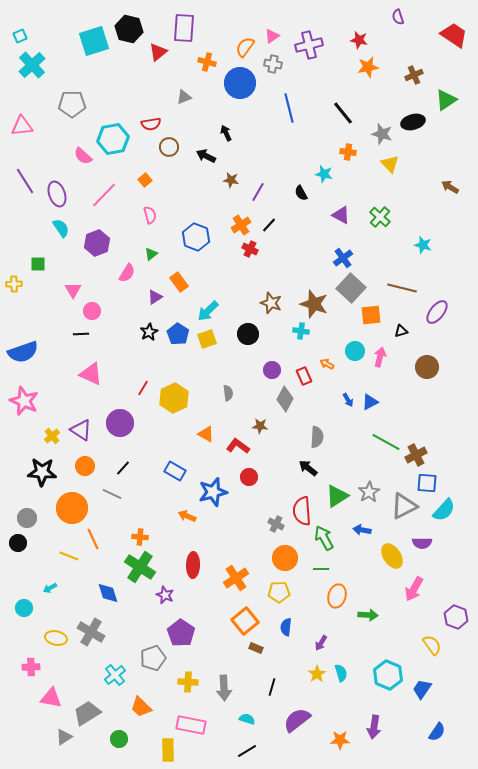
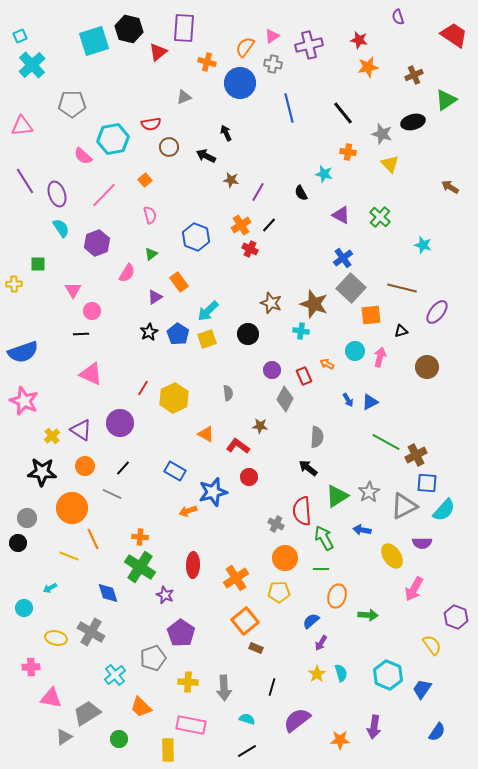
orange arrow at (187, 516): moved 1 px right, 5 px up; rotated 42 degrees counterclockwise
blue semicircle at (286, 627): moved 25 px right, 6 px up; rotated 42 degrees clockwise
